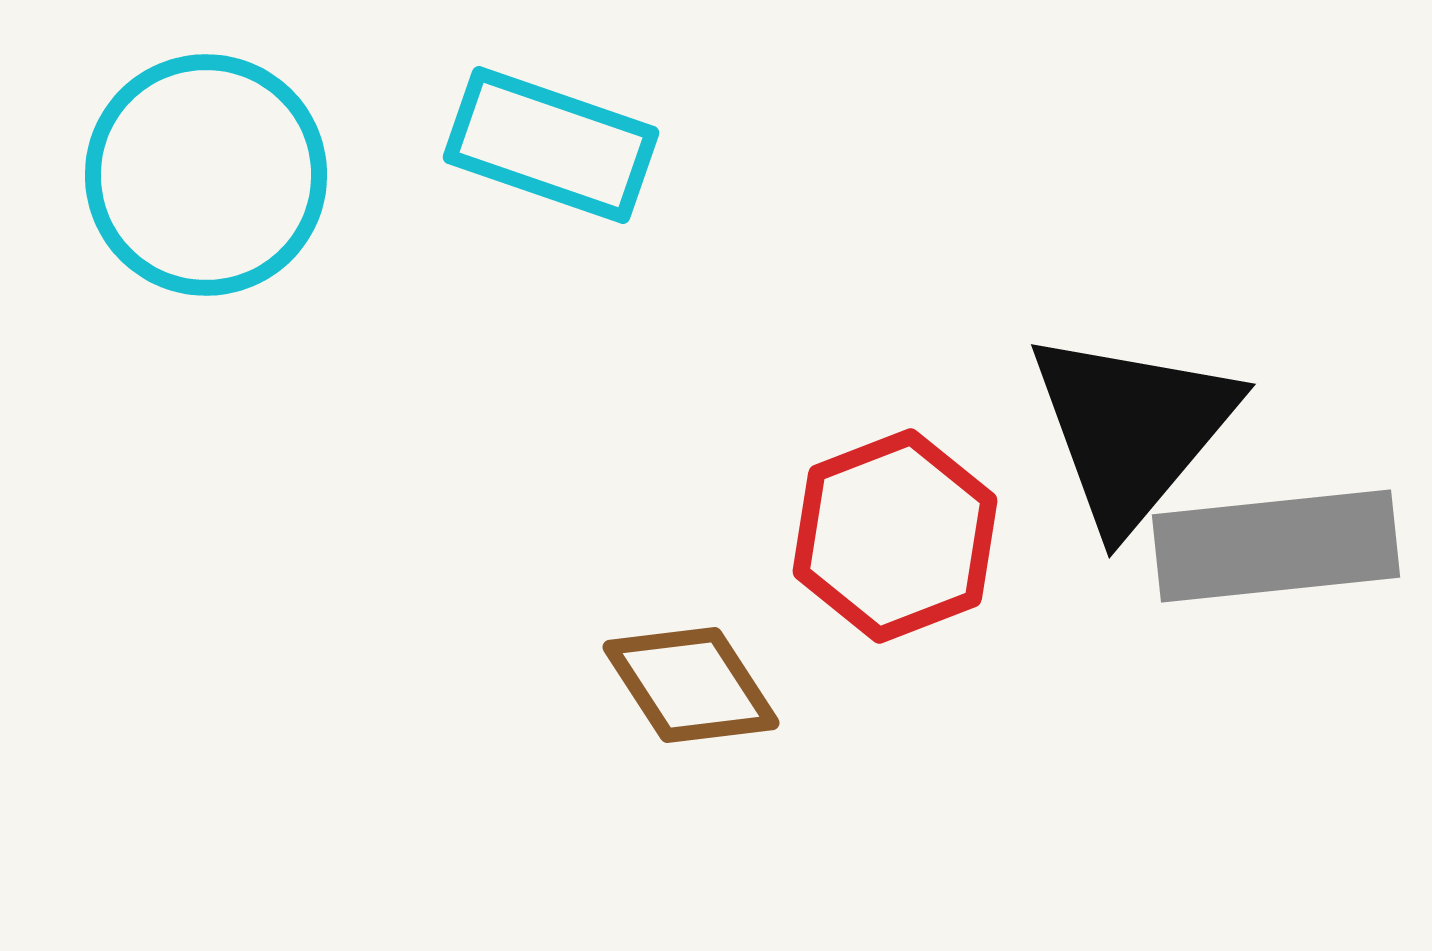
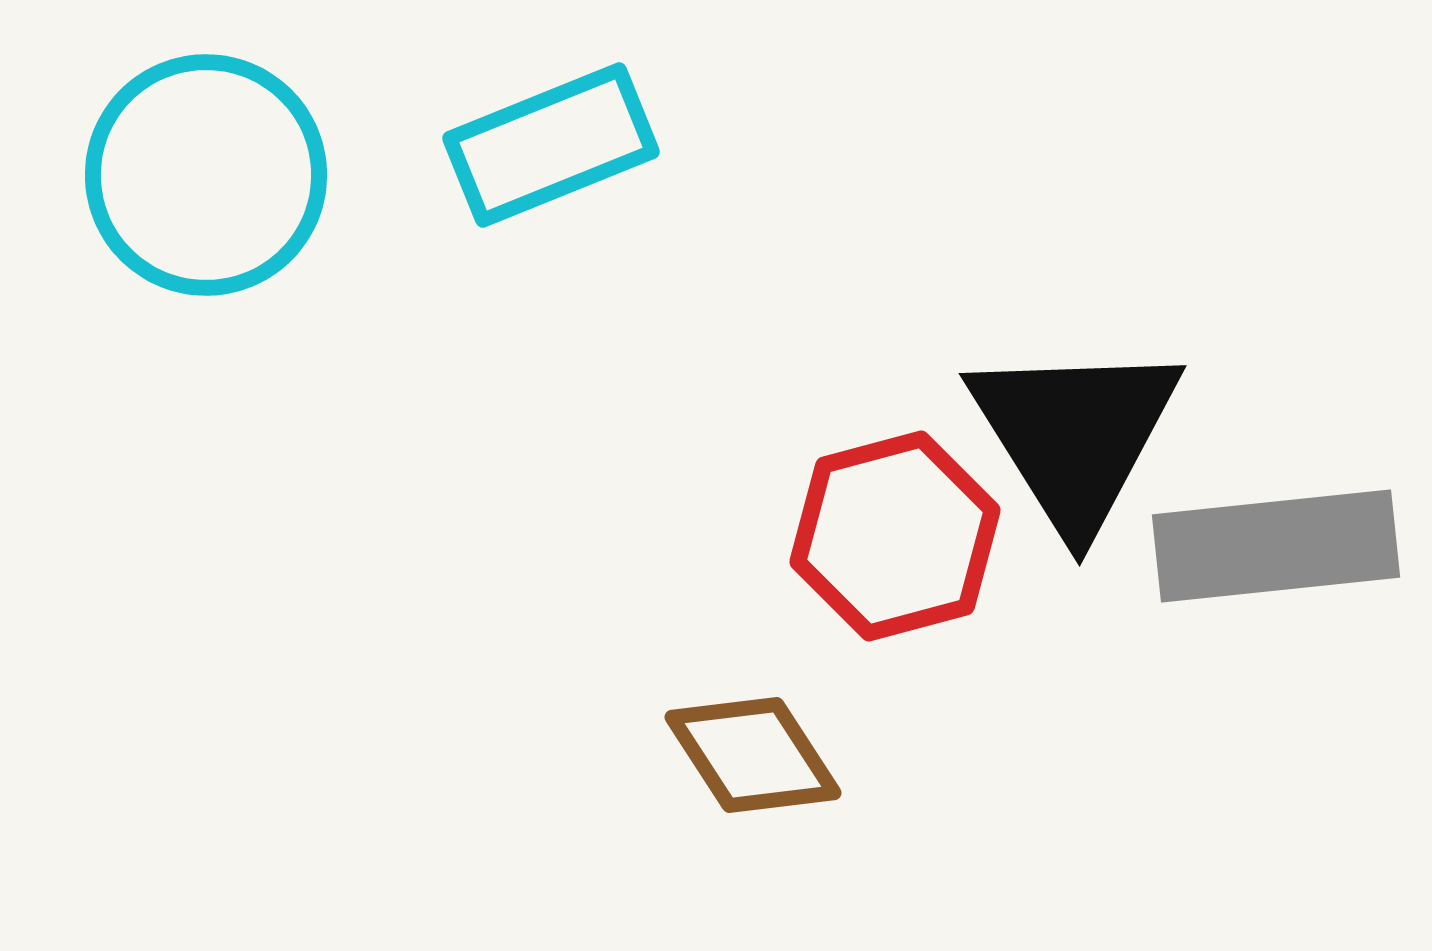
cyan rectangle: rotated 41 degrees counterclockwise
black triangle: moved 57 px left, 6 px down; rotated 12 degrees counterclockwise
red hexagon: rotated 6 degrees clockwise
brown diamond: moved 62 px right, 70 px down
